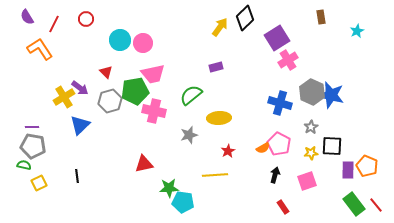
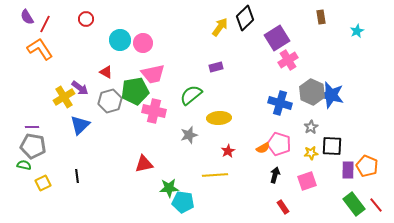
red line at (54, 24): moved 9 px left
red triangle at (106, 72): rotated 16 degrees counterclockwise
pink pentagon at (279, 144): rotated 10 degrees counterclockwise
yellow square at (39, 183): moved 4 px right
